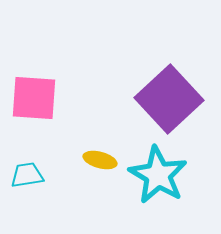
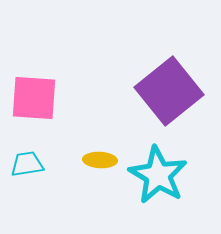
purple square: moved 8 px up; rotated 4 degrees clockwise
yellow ellipse: rotated 12 degrees counterclockwise
cyan trapezoid: moved 11 px up
